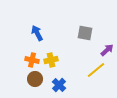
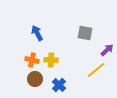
yellow cross: rotated 16 degrees clockwise
